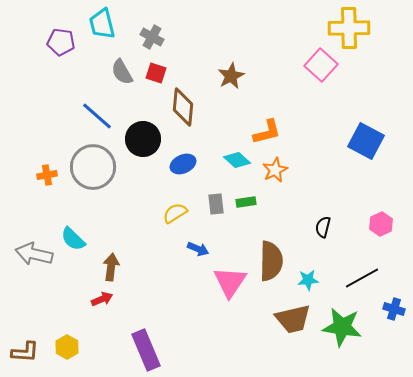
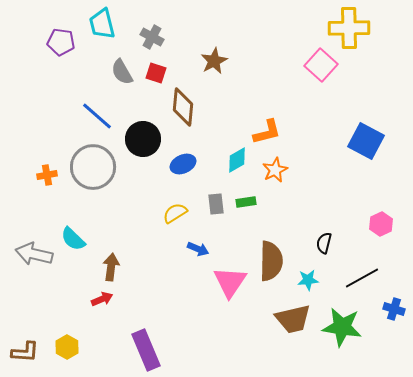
brown star: moved 17 px left, 15 px up
cyan diamond: rotated 72 degrees counterclockwise
black semicircle: moved 1 px right, 16 px down
